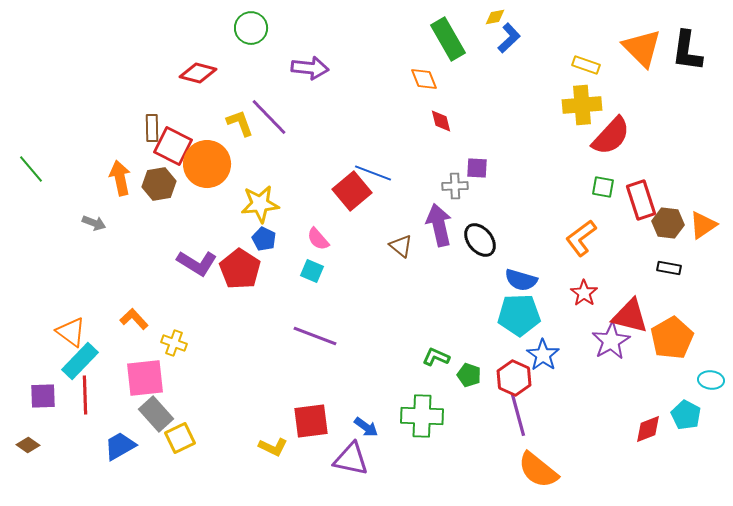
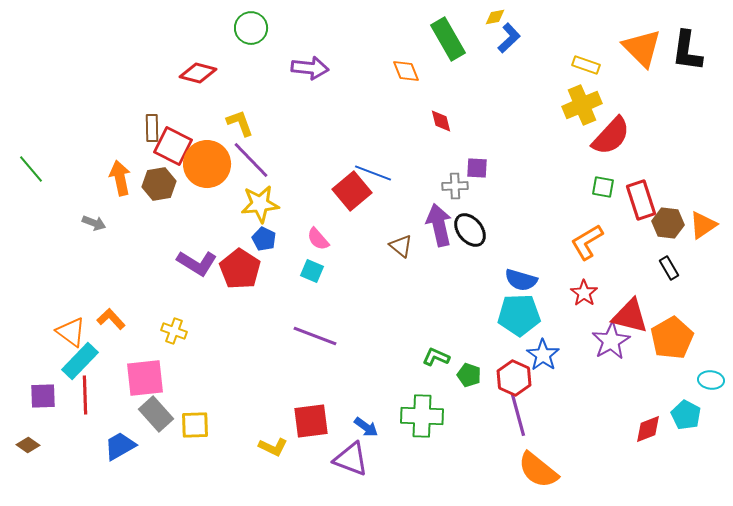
orange diamond at (424, 79): moved 18 px left, 8 px up
yellow cross at (582, 105): rotated 18 degrees counterclockwise
purple line at (269, 117): moved 18 px left, 43 px down
orange L-shape at (581, 238): moved 6 px right, 4 px down; rotated 6 degrees clockwise
black ellipse at (480, 240): moved 10 px left, 10 px up
black rectangle at (669, 268): rotated 50 degrees clockwise
orange L-shape at (134, 319): moved 23 px left
yellow cross at (174, 343): moved 12 px up
yellow square at (180, 438): moved 15 px right, 13 px up; rotated 24 degrees clockwise
purple triangle at (351, 459): rotated 9 degrees clockwise
